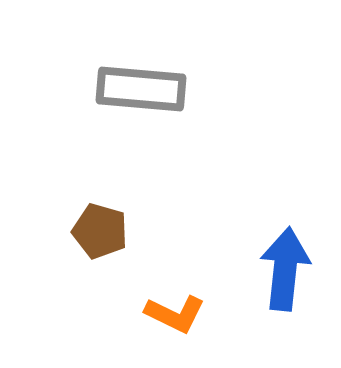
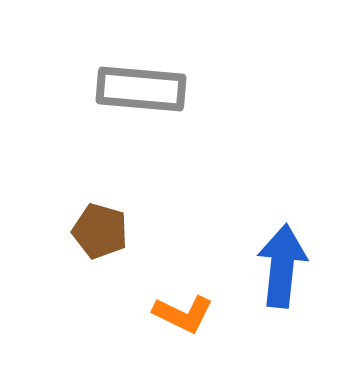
blue arrow: moved 3 px left, 3 px up
orange L-shape: moved 8 px right
